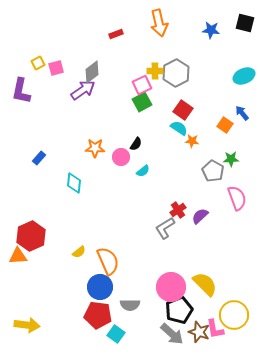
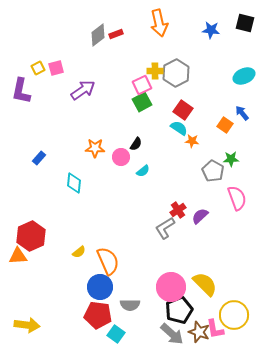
yellow square at (38, 63): moved 5 px down
gray diamond at (92, 72): moved 6 px right, 37 px up
